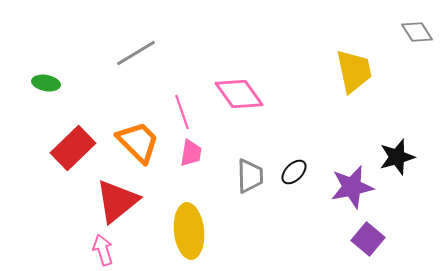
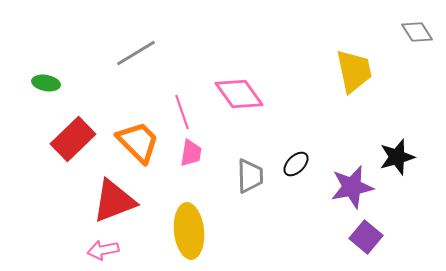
red rectangle: moved 9 px up
black ellipse: moved 2 px right, 8 px up
red triangle: moved 3 px left; rotated 18 degrees clockwise
purple square: moved 2 px left, 2 px up
pink arrow: rotated 84 degrees counterclockwise
